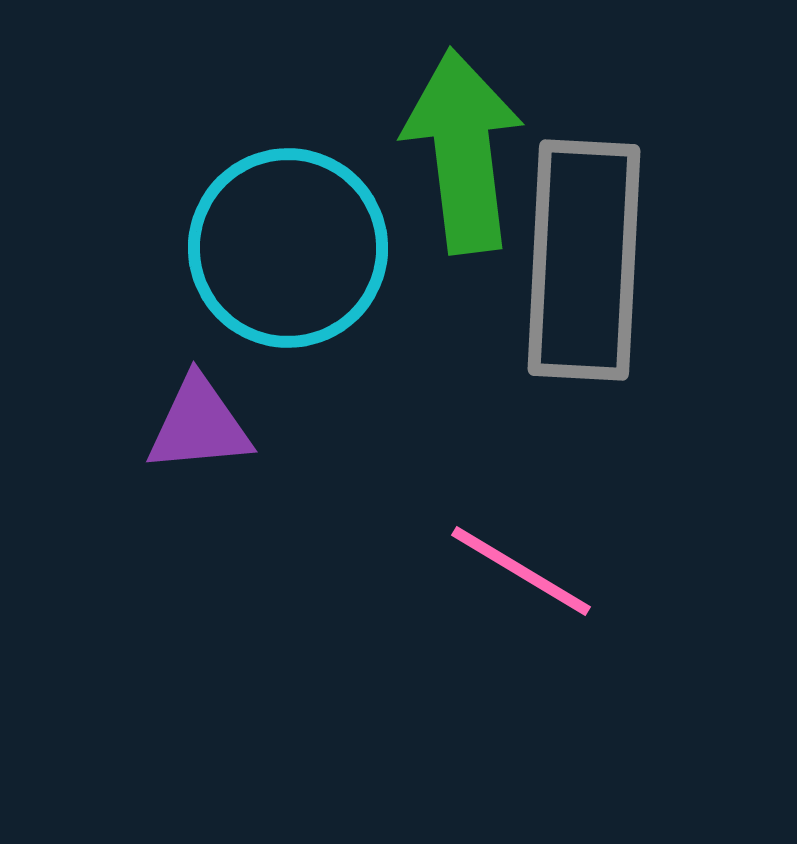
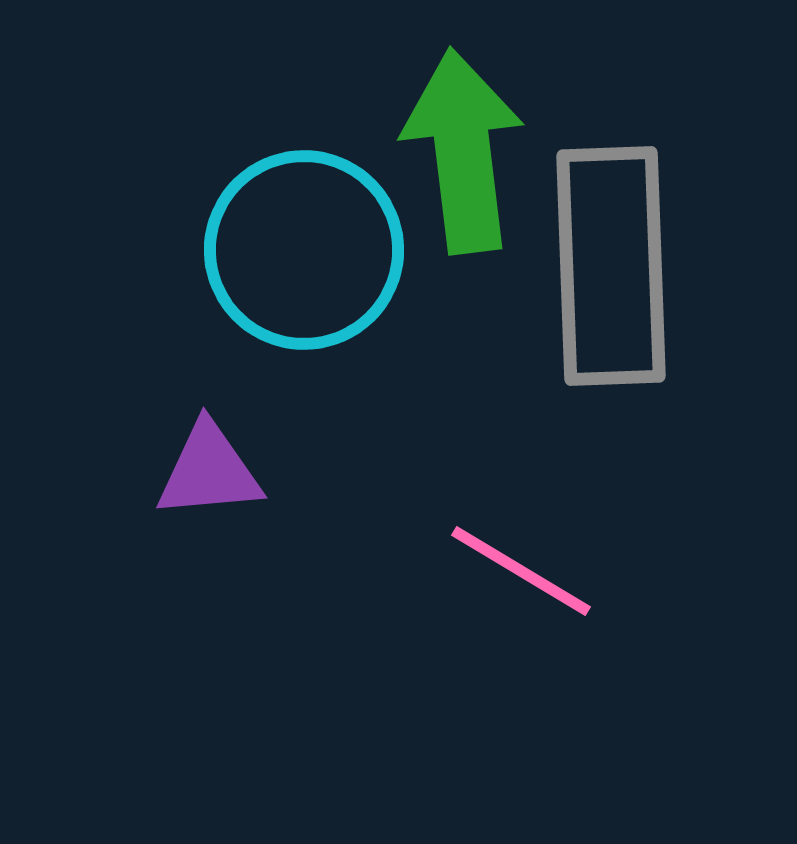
cyan circle: moved 16 px right, 2 px down
gray rectangle: moved 27 px right, 6 px down; rotated 5 degrees counterclockwise
purple triangle: moved 10 px right, 46 px down
